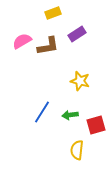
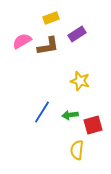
yellow rectangle: moved 2 px left, 5 px down
red square: moved 3 px left
